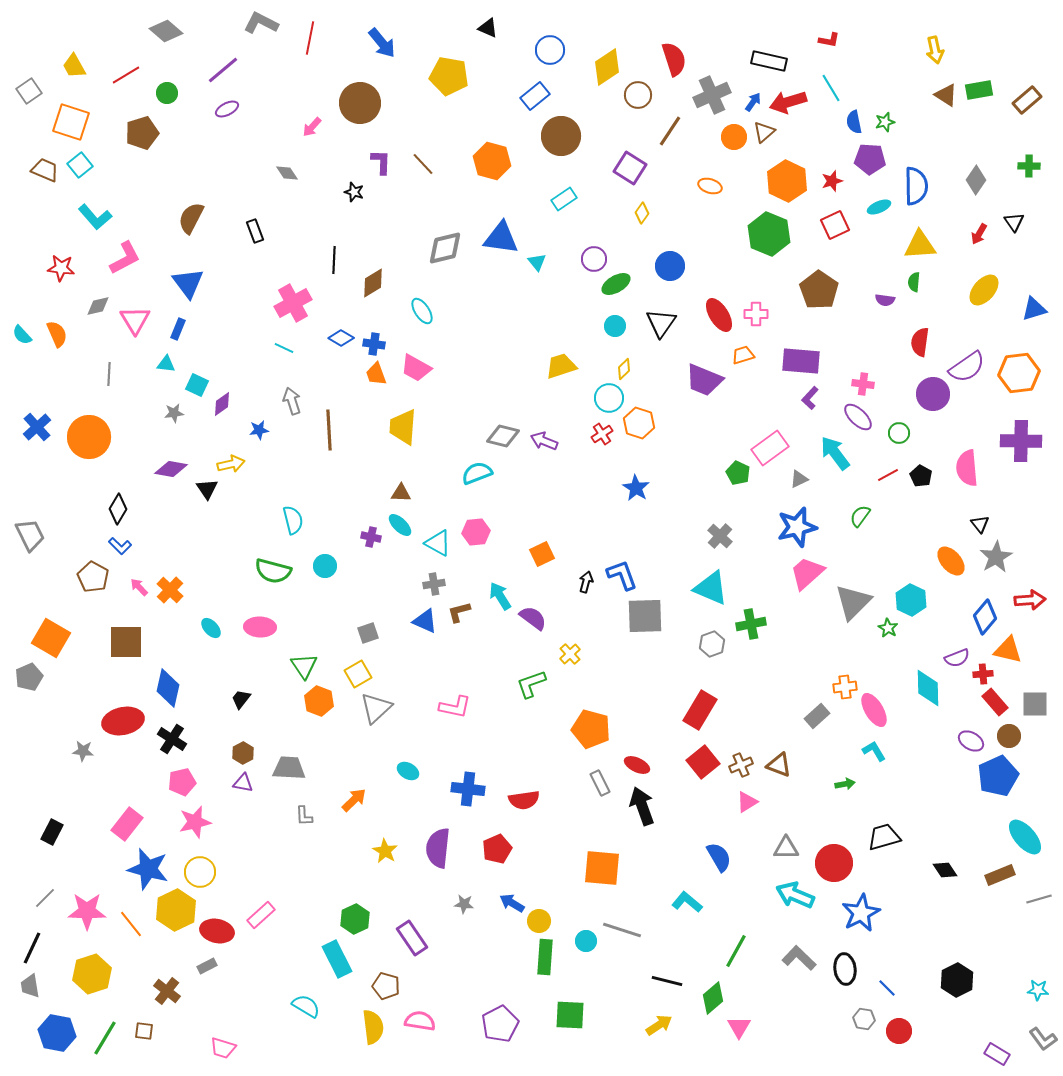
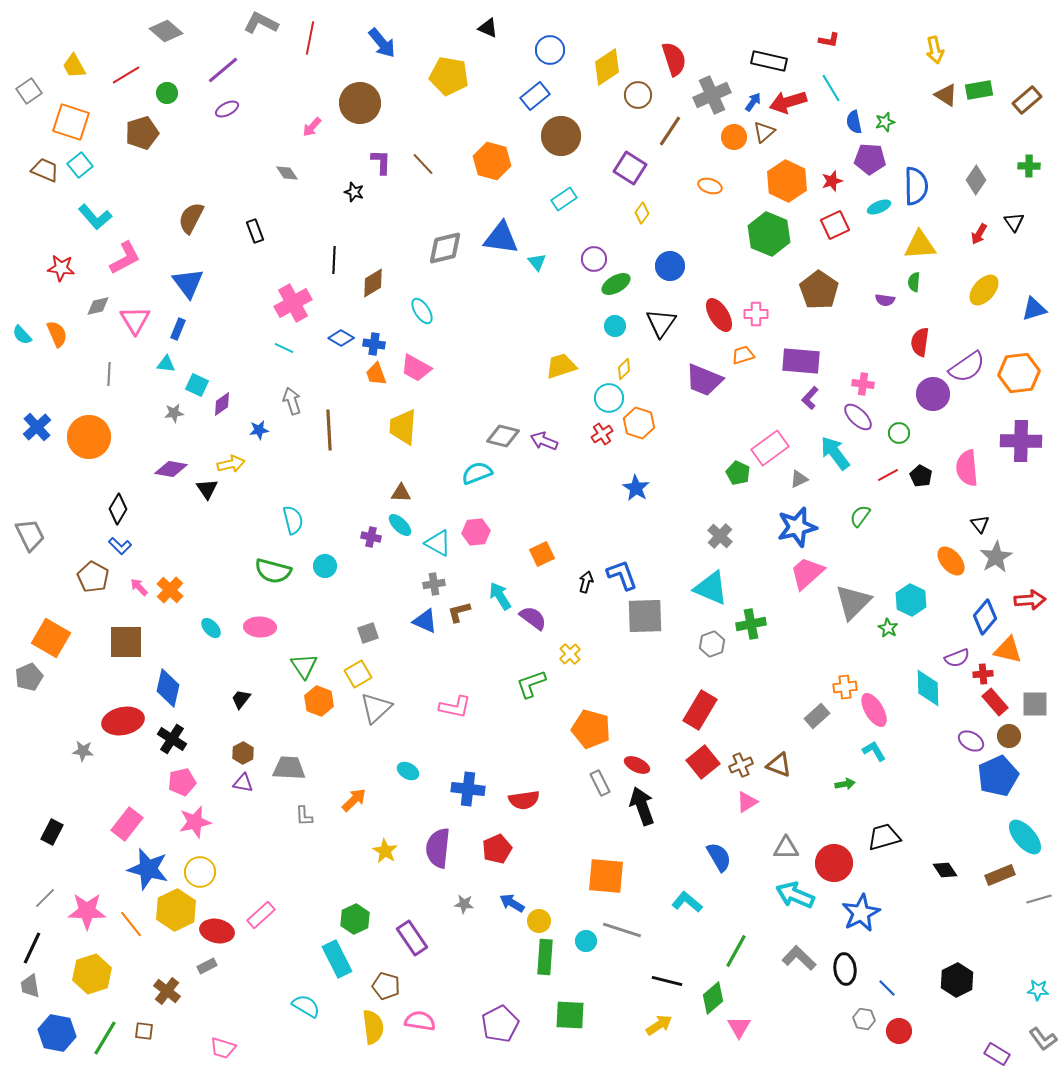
orange square at (602, 868): moved 4 px right, 8 px down
